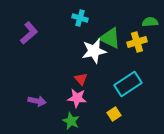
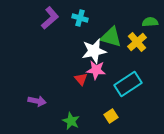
purple L-shape: moved 21 px right, 15 px up
green triangle: moved 1 px right, 1 px up; rotated 10 degrees counterclockwise
yellow cross: rotated 24 degrees counterclockwise
pink star: moved 19 px right, 28 px up
yellow square: moved 3 px left, 2 px down
